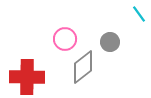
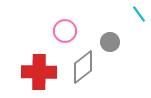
pink circle: moved 8 px up
red cross: moved 12 px right, 5 px up
